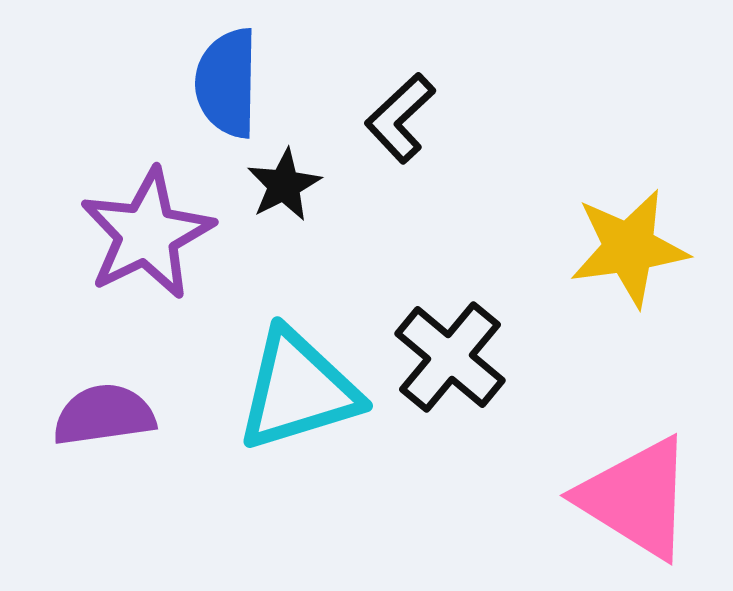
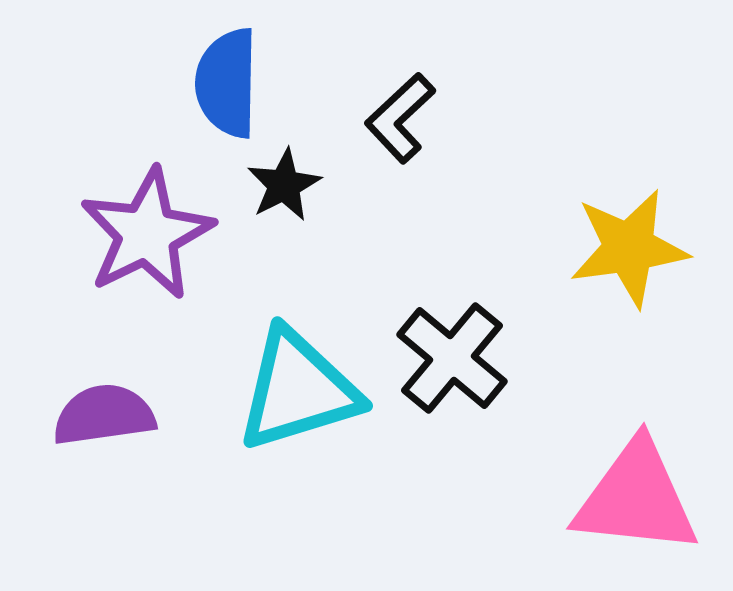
black cross: moved 2 px right, 1 px down
pink triangle: rotated 26 degrees counterclockwise
